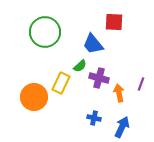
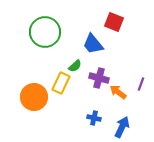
red square: rotated 18 degrees clockwise
green semicircle: moved 5 px left
orange arrow: moved 1 px left, 1 px up; rotated 42 degrees counterclockwise
